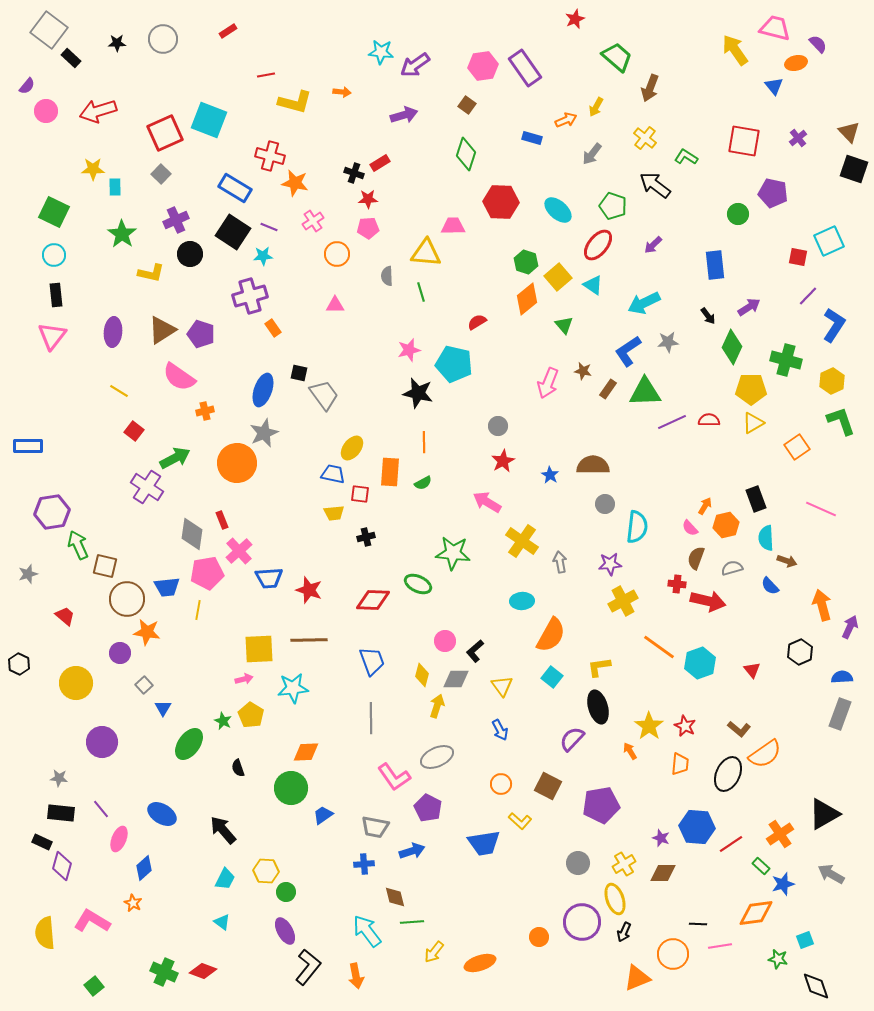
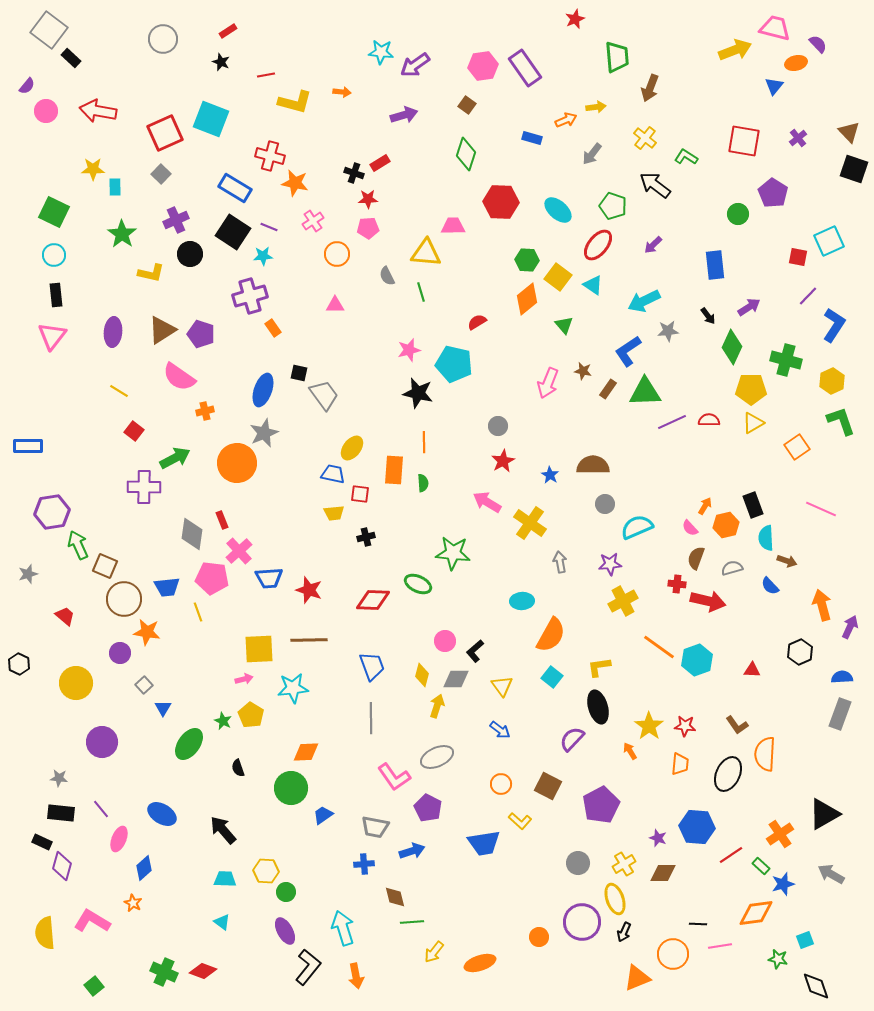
black star at (117, 43): moved 104 px right, 19 px down; rotated 24 degrees clockwise
yellow arrow at (735, 50): rotated 104 degrees clockwise
green trapezoid at (617, 57): rotated 44 degrees clockwise
blue triangle at (774, 86): rotated 18 degrees clockwise
yellow arrow at (596, 107): rotated 126 degrees counterclockwise
red arrow at (98, 111): rotated 27 degrees clockwise
cyan square at (209, 120): moved 2 px right, 1 px up
purple pentagon at (773, 193): rotated 20 degrees clockwise
green hexagon at (526, 262): moved 1 px right, 2 px up; rotated 15 degrees counterclockwise
gray semicircle at (387, 276): rotated 24 degrees counterclockwise
yellow square at (558, 277): rotated 12 degrees counterclockwise
cyan arrow at (644, 303): moved 2 px up
gray star at (668, 342): moved 11 px up
orange rectangle at (390, 472): moved 4 px right, 2 px up
green semicircle at (423, 483): rotated 66 degrees counterclockwise
purple cross at (147, 487): moved 3 px left; rotated 32 degrees counterclockwise
black rectangle at (756, 499): moved 3 px left, 6 px down
cyan semicircle at (637, 527): rotated 120 degrees counterclockwise
yellow cross at (522, 541): moved 8 px right, 18 px up
brown square at (105, 566): rotated 10 degrees clockwise
pink pentagon at (207, 573): moved 5 px right, 5 px down; rotated 16 degrees clockwise
brown circle at (127, 599): moved 3 px left
yellow line at (198, 610): moved 2 px down; rotated 30 degrees counterclockwise
blue trapezoid at (372, 661): moved 5 px down
cyan hexagon at (700, 663): moved 3 px left, 3 px up
red triangle at (752, 670): rotated 48 degrees counterclockwise
red star at (685, 726): rotated 20 degrees counterclockwise
brown L-shape at (739, 729): moved 2 px left, 4 px up; rotated 15 degrees clockwise
blue arrow at (500, 730): rotated 25 degrees counterclockwise
orange semicircle at (765, 754): rotated 128 degrees clockwise
purple pentagon at (601, 805): rotated 18 degrees counterclockwise
purple star at (661, 838): moved 3 px left
red line at (731, 844): moved 11 px down
cyan trapezoid at (225, 879): rotated 115 degrees counterclockwise
cyan arrow at (367, 931): moved 24 px left, 3 px up; rotated 20 degrees clockwise
